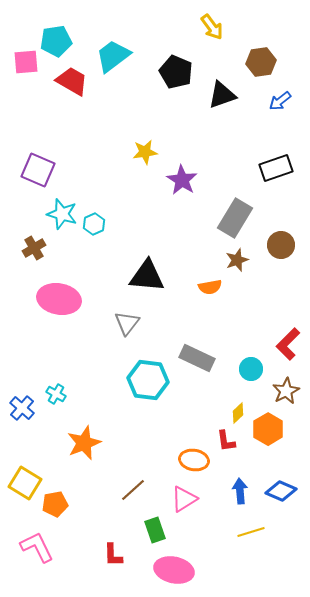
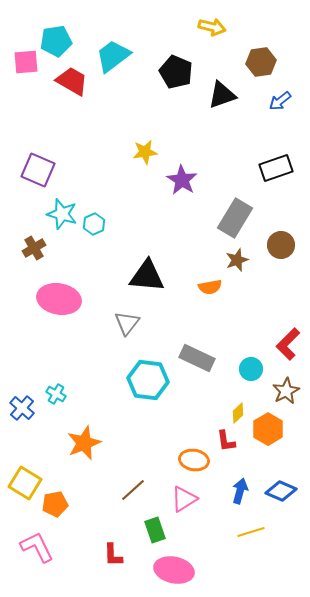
yellow arrow at (212, 27): rotated 40 degrees counterclockwise
blue arrow at (240, 491): rotated 20 degrees clockwise
